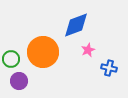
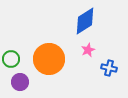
blue diamond: moved 9 px right, 4 px up; rotated 12 degrees counterclockwise
orange circle: moved 6 px right, 7 px down
purple circle: moved 1 px right, 1 px down
